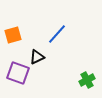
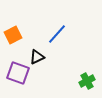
orange square: rotated 12 degrees counterclockwise
green cross: moved 1 px down
